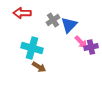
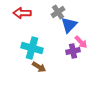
gray cross: moved 5 px right, 8 px up
purple cross: moved 18 px left, 4 px down
